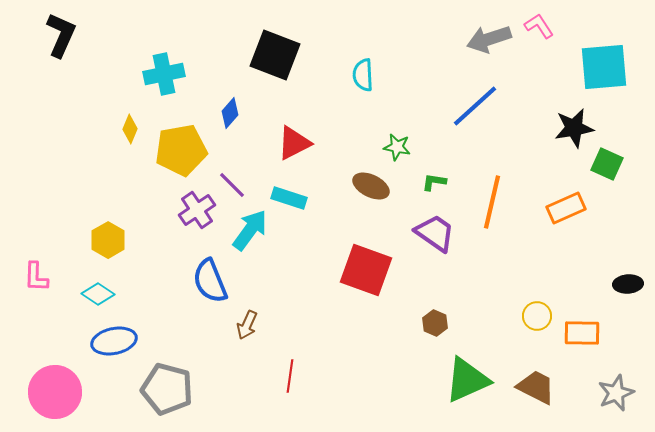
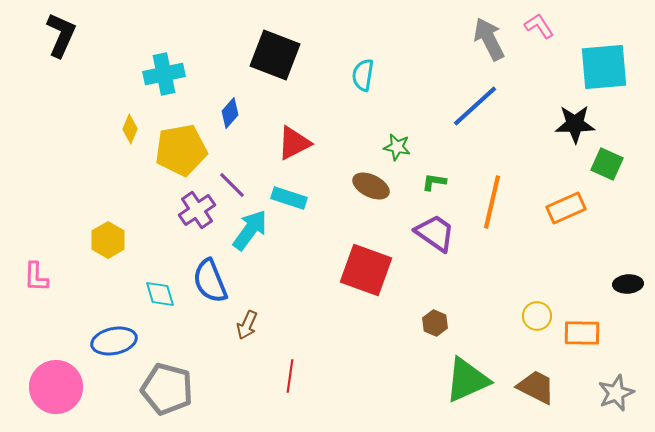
gray arrow at (489, 39): rotated 81 degrees clockwise
cyan semicircle at (363, 75): rotated 12 degrees clockwise
black star at (574, 128): moved 1 px right, 4 px up; rotated 9 degrees clockwise
cyan diamond at (98, 294): moved 62 px right; rotated 40 degrees clockwise
pink circle at (55, 392): moved 1 px right, 5 px up
